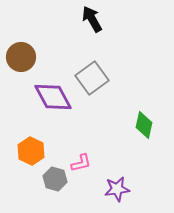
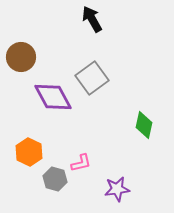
orange hexagon: moved 2 px left, 1 px down
